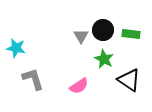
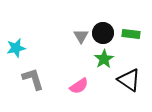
black circle: moved 3 px down
cyan star: rotated 24 degrees counterclockwise
green star: rotated 12 degrees clockwise
